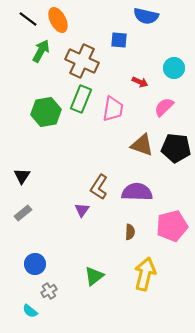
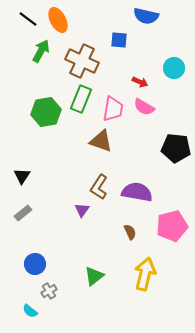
pink semicircle: moved 20 px left; rotated 105 degrees counterclockwise
brown triangle: moved 41 px left, 4 px up
purple semicircle: rotated 8 degrees clockwise
brown semicircle: rotated 28 degrees counterclockwise
